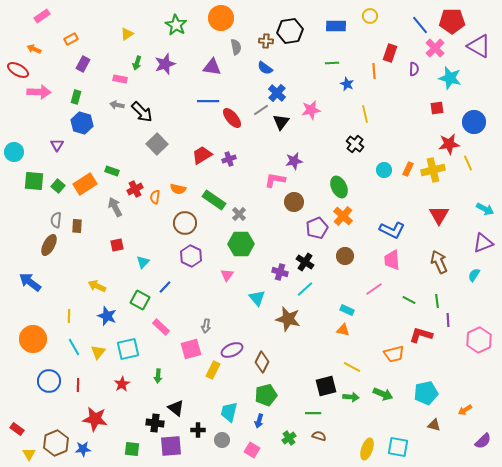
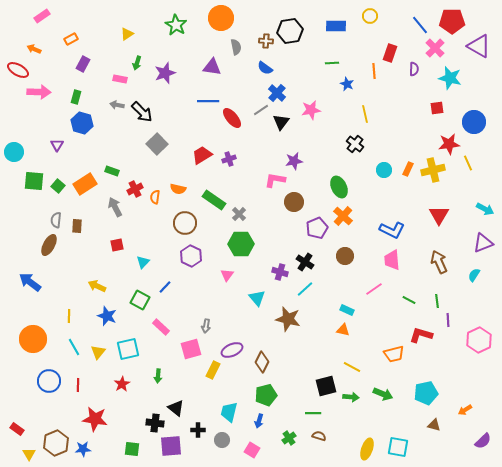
purple star at (165, 64): moved 9 px down
